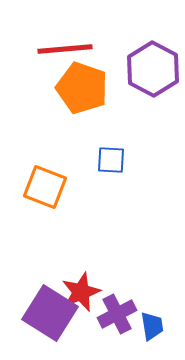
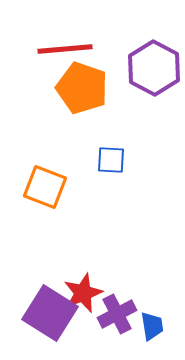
purple hexagon: moved 1 px right, 1 px up
red star: moved 2 px right, 1 px down
